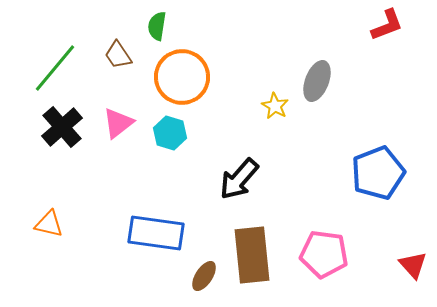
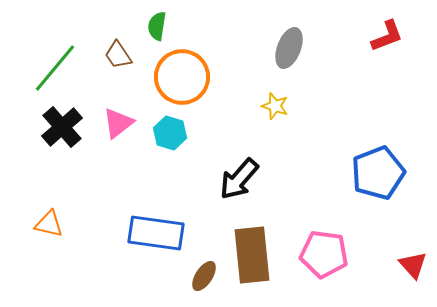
red L-shape: moved 11 px down
gray ellipse: moved 28 px left, 33 px up
yellow star: rotated 12 degrees counterclockwise
